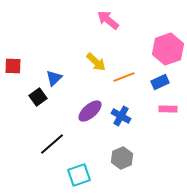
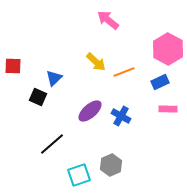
pink hexagon: rotated 12 degrees counterclockwise
orange line: moved 5 px up
black square: rotated 30 degrees counterclockwise
gray hexagon: moved 11 px left, 7 px down
